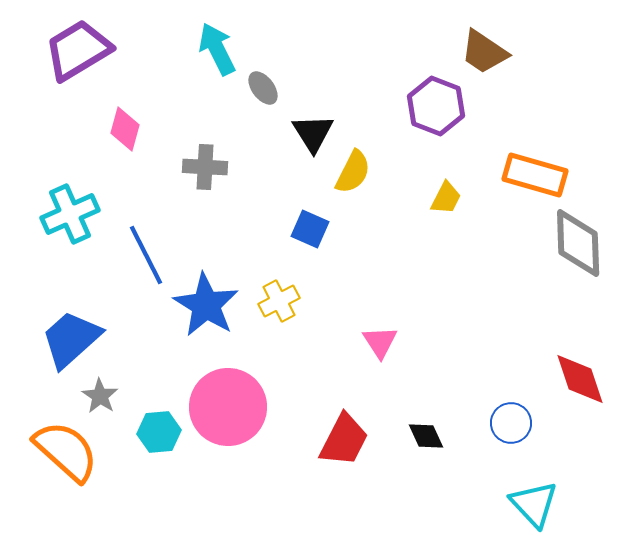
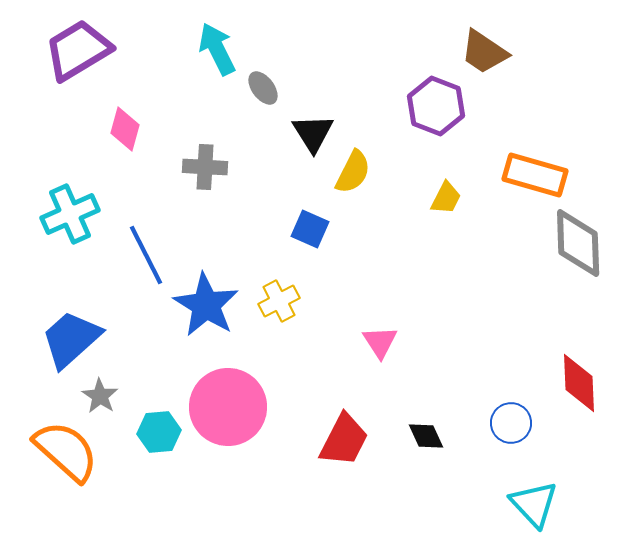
red diamond: moved 1 px left, 4 px down; rotated 16 degrees clockwise
